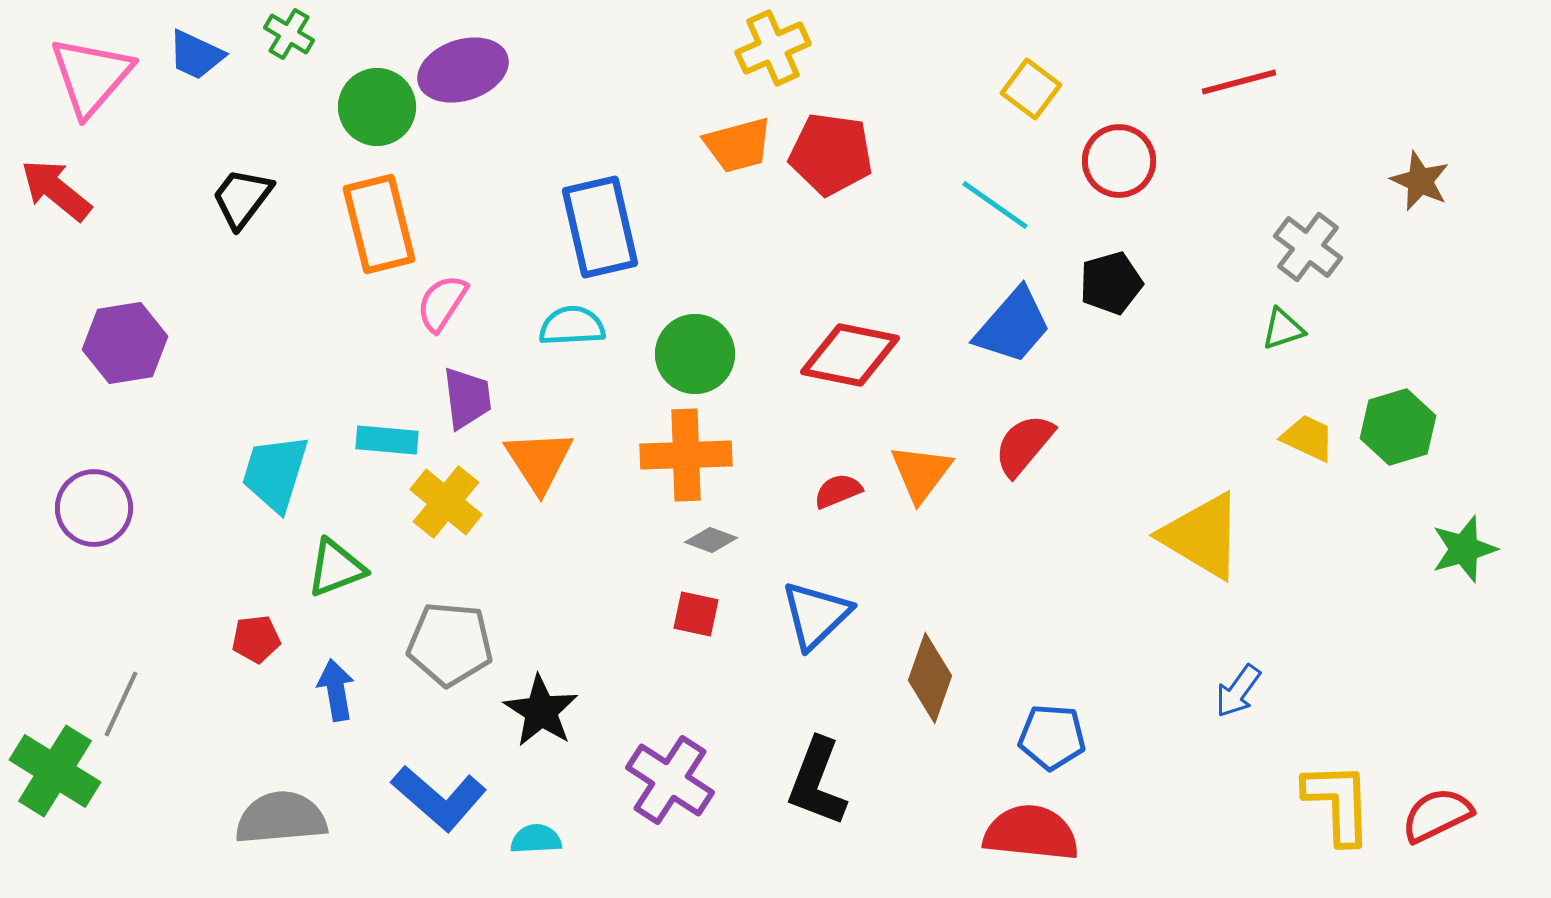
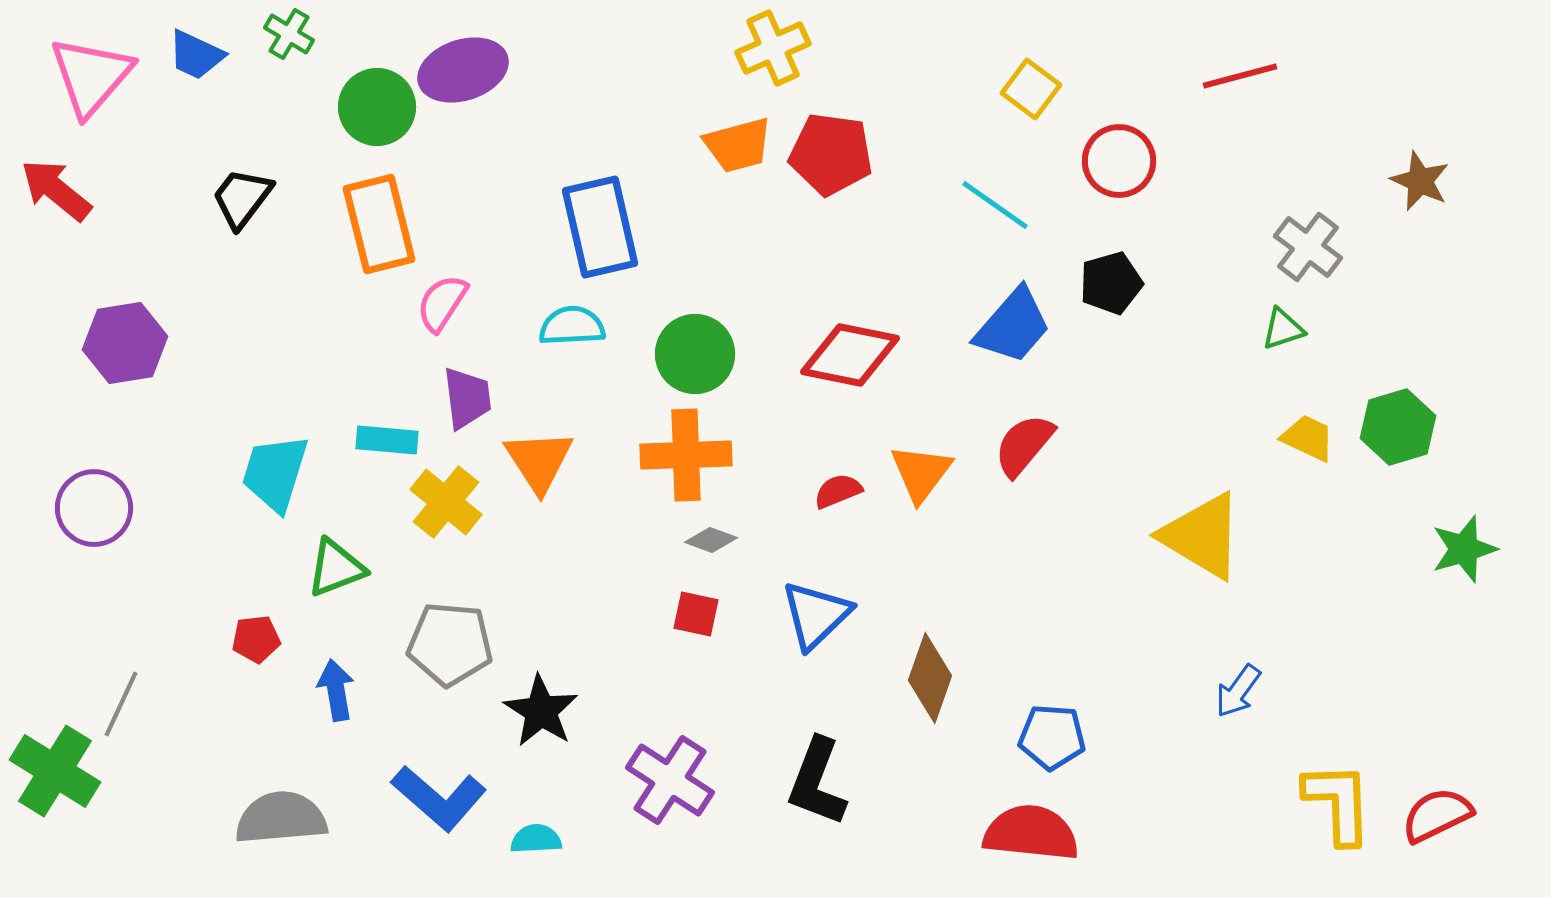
red line at (1239, 82): moved 1 px right, 6 px up
